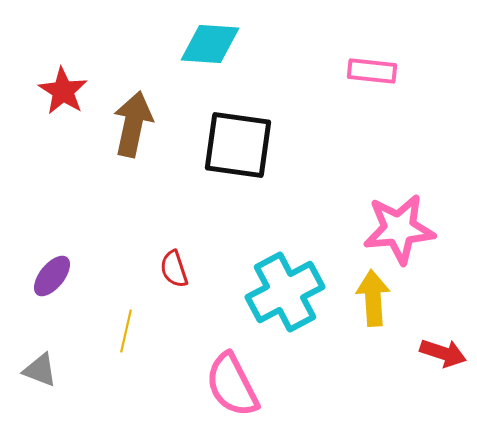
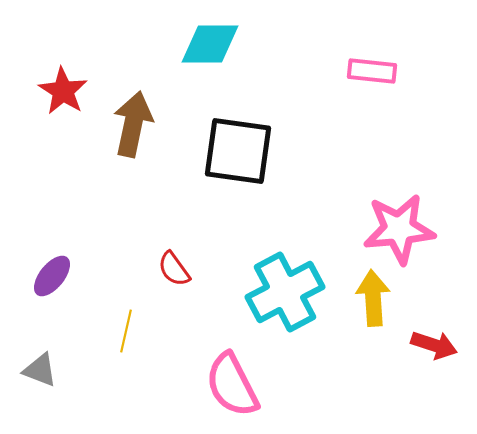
cyan diamond: rotated 4 degrees counterclockwise
black square: moved 6 px down
red semicircle: rotated 18 degrees counterclockwise
red arrow: moved 9 px left, 8 px up
